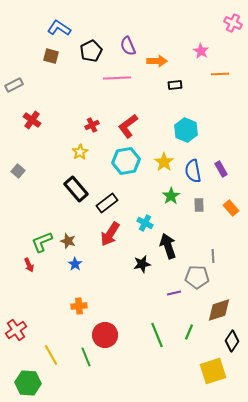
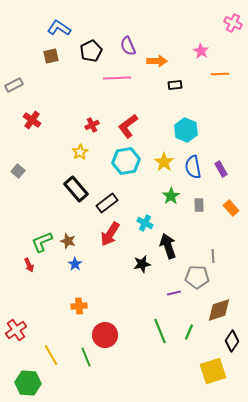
brown square at (51, 56): rotated 28 degrees counterclockwise
blue semicircle at (193, 171): moved 4 px up
green line at (157, 335): moved 3 px right, 4 px up
